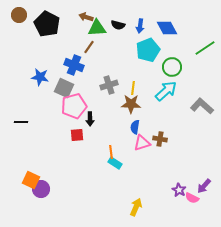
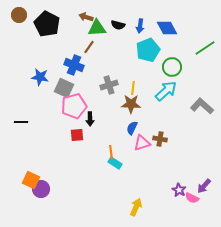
blue semicircle: moved 3 px left, 1 px down; rotated 16 degrees clockwise
